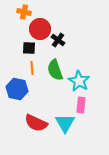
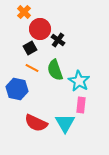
orange cross: rotated 32 degrees clockwise
black square: moved 1 px right; rotated 32 degrees counterclockwise
orange line: rotated 56 degrees counterclockwise
